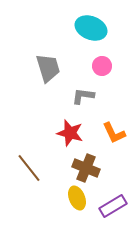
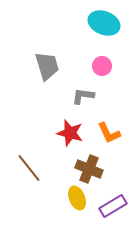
cyan ellipse: moved 13 px right, 5 px up
gray trapezoid: moved 1 px left, 2 px up
orange L-shape: moved 5 px left
brown cross: moved 3 px right, 1 px down
